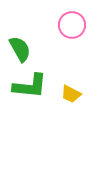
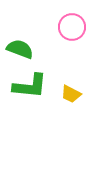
pink circle: moved 2 px down
green semicircle: rotated 40 degrees counterclockwise
